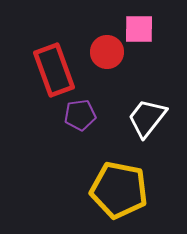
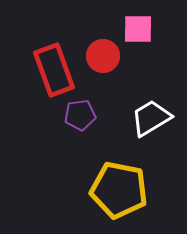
pink square: moved 1 px left
red circle: moved 4 px left, 4 px down
white trapezoid: moved 4 px right; rotated 21 degrees clockwise
